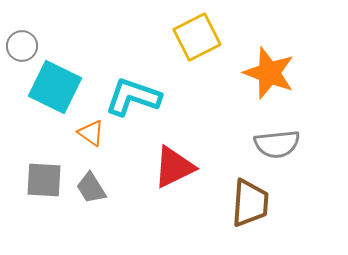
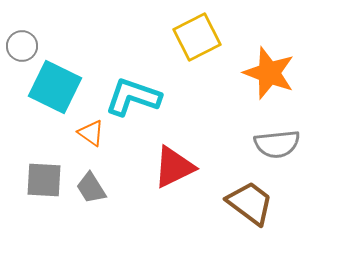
brown trapezoid: rotated 57 degrees counterclockwise
